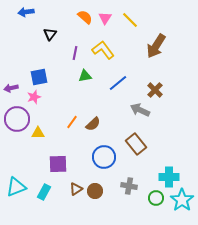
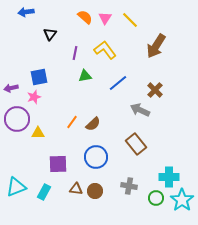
yellow L-shape: moved 2 px right
blue circle: moved 8 px left
brown triangle: rotated 40 degrees clockwise
